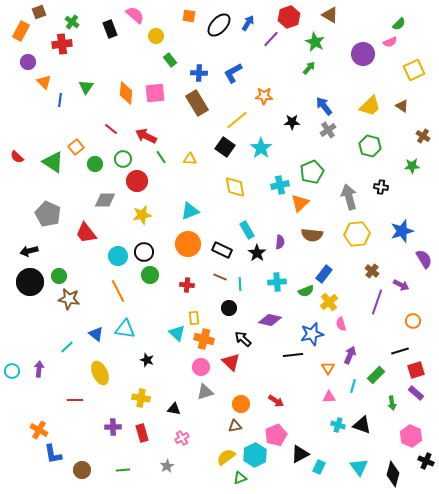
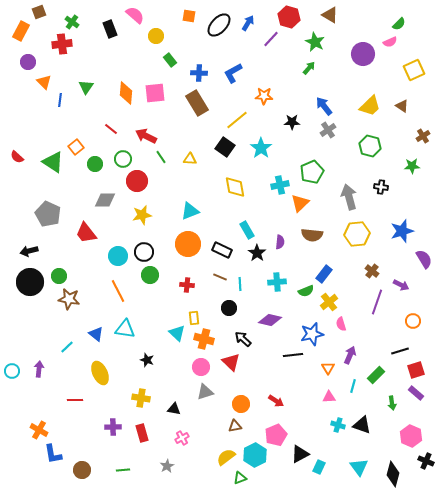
red hexagon at (289, 17): rotated 25 degrees counterclockwise
brown cross at (423, 136): rotated 24 degrees clockwise
